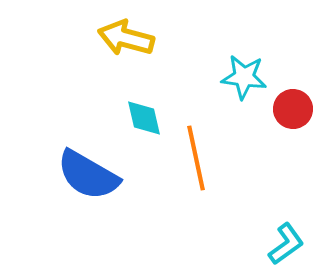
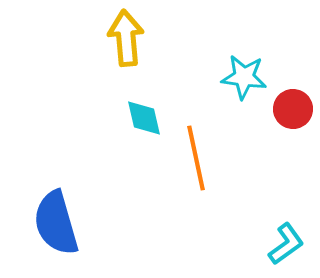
yellow arrow: rotated 70 degrees clockwise
blue semicircle: moved 32 px left, 48 px down; rotated 44 degrees clockwise
